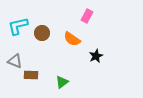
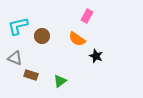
brown circle: moved 3 px down
orange semicircle: moved 5 px right
black star: rotated 24 degrees counterclockwise
gray triangle: moved 3 px up
brown rectangle: rotated 16 degrees clockwise
green triangle: moved 2 px left, 1 px up
